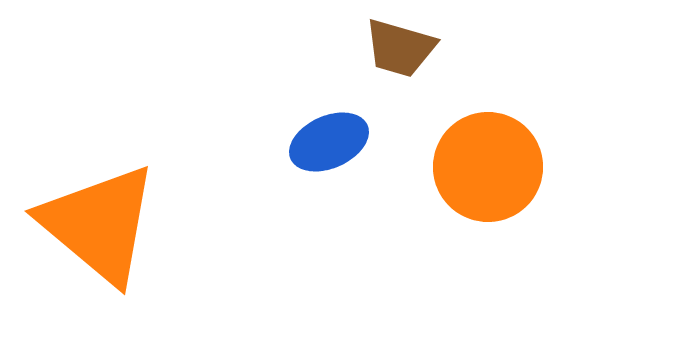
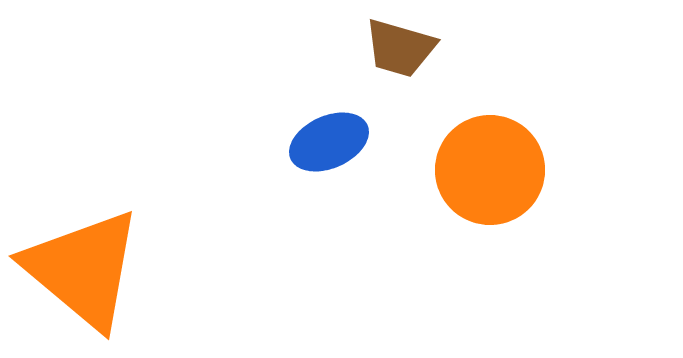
orange circle: moved 2 px right, 3 px down
orange triangle: moved 16 px left, 45 px down
